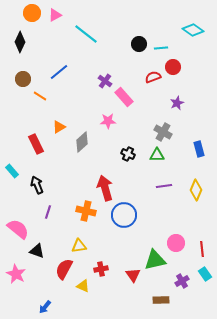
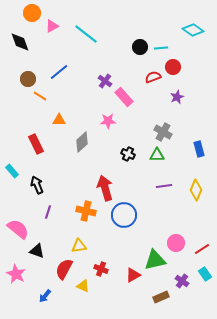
pink triangle at (55, 15): moved 3 px left, 11 px down
black diamond at (20, 42): rotated 45 degrees counterclockwise
black circle at (139, 44): moved 1 px right, 3 px down
brown circle at (23, 79): moved 5 px right
purple star at (177, 103): moved 6 px up
orange triangle at (59, 127): moved 7 px up; rotated 32 degrees clockwise
red line at (202, 249): rotated 63 degrees clockwise
red cross at (101, 269): rotated 32 degrees clockwise
red triangle at (133, 275): rotated 35 degrees clockwise
purple cross at (182, 281): rotated 24 degrees counterclockwise
brown rectangle at (161, 300): moved 3 px up; rotated 21 degrees counterclockwise
blue arrow at (45, 307): moved 11 px up
